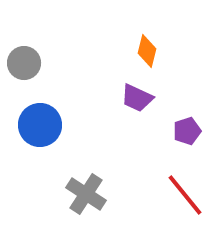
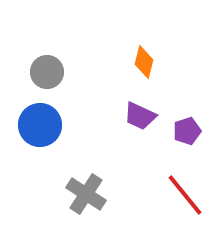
orange diamond: moved 3 px left, 11 px down
gray circle: moved 23 px right, 9 px down
purple trapezoid: moved 3 px right, 18 px down
